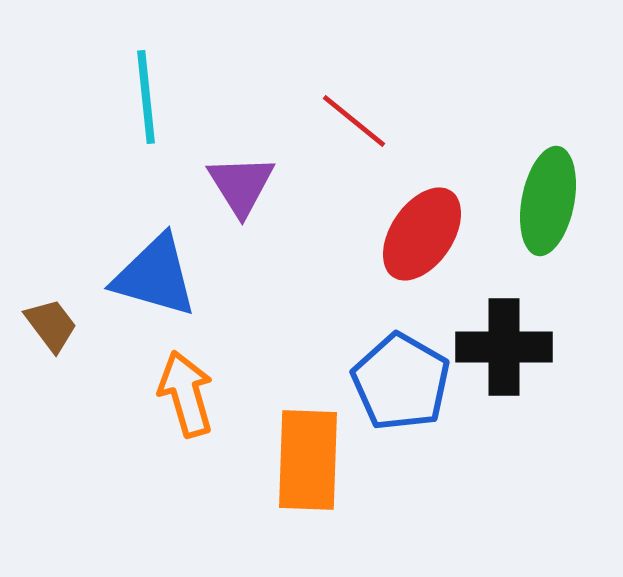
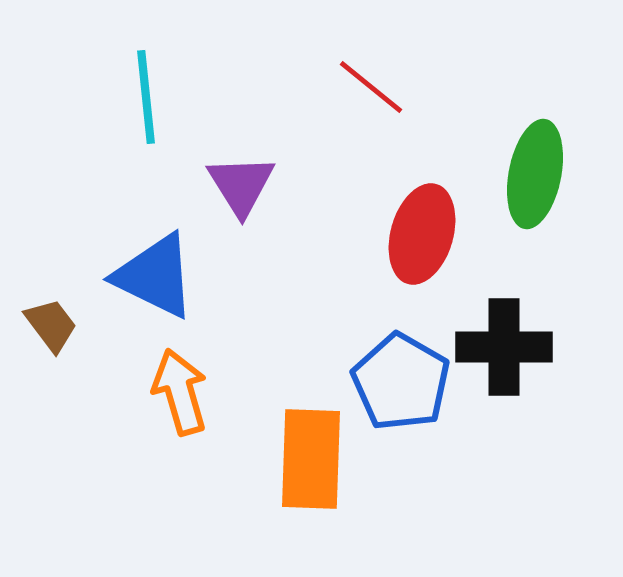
red line: moved 17 px right, 34 px up
green ellipse: moved 13 px left, 27 px up
red ellipse: rotated 18 degrees counterclockwise
blue triangle: rotated 10 degrees clockwise
orange arrow: moved 6 px left, 2 px up
orange rectangle: moved 3 px right, 1 px up
